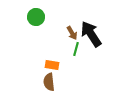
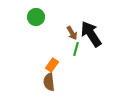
orange rectangle: rotated 64 degrees counterclockwise
